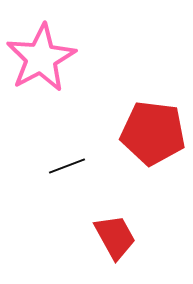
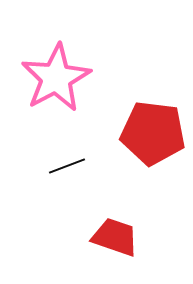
pink star: moved 15 px right, 20 px down
red trapezoid: rotated 42 degrees counterclockwise
